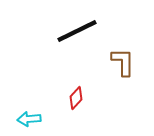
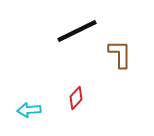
brown L-shape: moved 3 px left, 8 px up
cyan arrow: moved 9 px up
